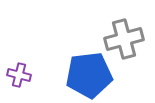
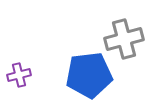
purple cross: rotated 30 degrees counterclockwise
